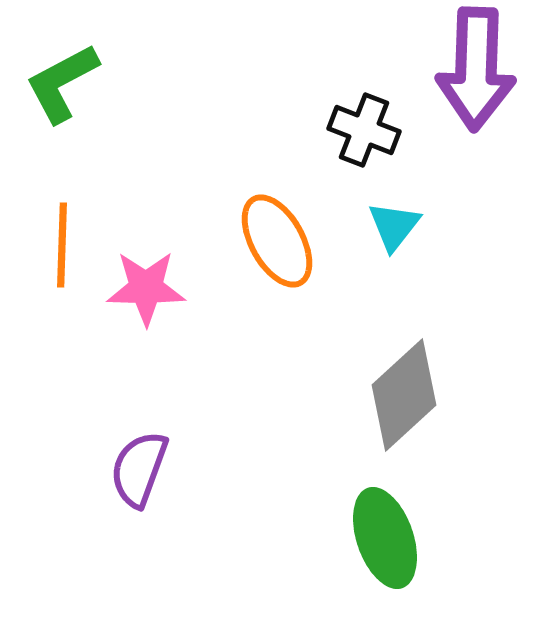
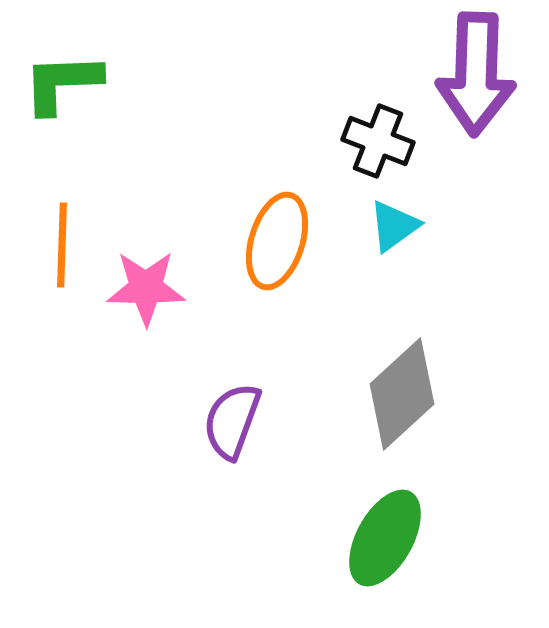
purple arrow: moved 5 px down
green L-shape: rotated 26 degrees clockwise
black cross: moved 14 px right, 11 px down
cyan triangle: rotated 16 degrees clockwise
orange ellipse: rotated 46 degrees clockwise
gray diamond: moved 2 px left, 1 px up
purple semicircle: moved 93 px right, 48 px up
green ellipse: rotated 48 degrees clockwise
